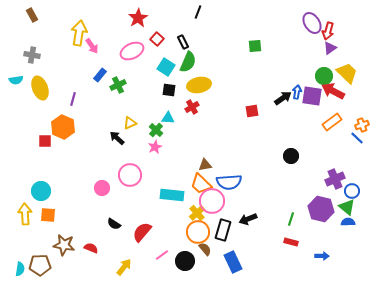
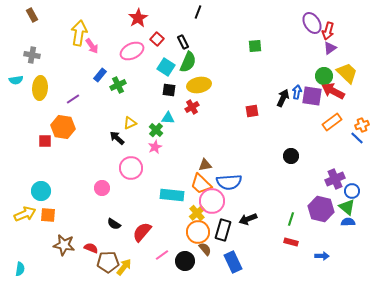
yellow ellipse at (40, 88): rotated 25 degrees clockwise
black arrow at (283, 98): rotated 30 degrees counterclockwise
purple line at (73, 99): rotated 40 degrees clockwise
orange hexagon at (63, 127): rotated 15 degrees counterclockwise
pink circle at (130, 175): moved 1 px right, 7 px up
yellow arrow at (25, 214): rotated 70 degrees clockwise
brown pentagon at (40, 265): moved 68 px right, 3 px up
